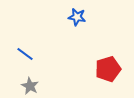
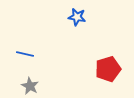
blue line: rotated 24 degrees counterclockwise
